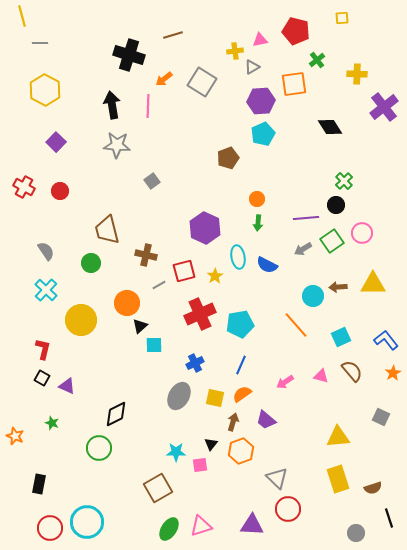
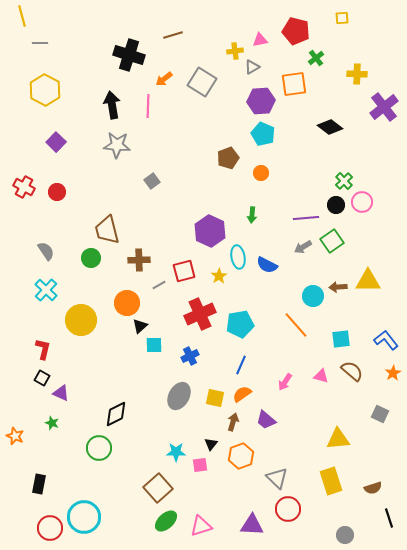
green cross at (317, 60): moved 1 px left, 2 px up
black diamond at (330, 127): rotated 20 degrees counterclockwise
cyan pentagon at (263, 134): rotated 25 degrees counterclockwise
red circle at (60, 191): moved 3 px left, 1 px down
orange circle at (257, 199): moved 4 px right, 26 px up
green arrow at (258, 223): moved 6 px left, 8 px up
purple hexagon at (205, 228): moved 5 px right, 3 px down
pink circle at (362, 233): moved 31 px up
gray arrow at (303, 249): moved 2 px up
brown cross at (146, 255): moved 7 px left, 5 px down; rotated 15 degrees counterclockwise
green circle at (91, 263): moved 5 px up
yellow star at (215, 276): moved 4 px right
yellow triangle at (373, 284): moved 5 px left, 3 px up
cyan square at (341, 337): moved 2 px down; rotated 18 degrees clockwise
blue cross at (195, 363): moved 5 px left, 7 px up
brown semicircle at (352, 371): rotated 10 degrees counterclockwise
pink arrow at (285, 382): rotated 24 degrees counterclockwise
purple triangle at (67, 386): moved 6 px left, 7 px down
gray square at (381, 417): moved 1 px left, 3 px up
yellow triangle at (338, 437): moved 2 px down
orange hexagon at (241, 451): moved 5 px down
yellow rectangle at (338, 479): moved 7 px left, 2 px down
brown square at (158, 488): rotated 12 degrees counterclockwise
cyan circle at (87, 522): moved 3 px left, 5 px up
green ellipse at (169, 529): moved 3 px left, 8 px up; rotated 15 degrees clockwise
gray circle at (356, 533): moved 11 px left, 2 px down
